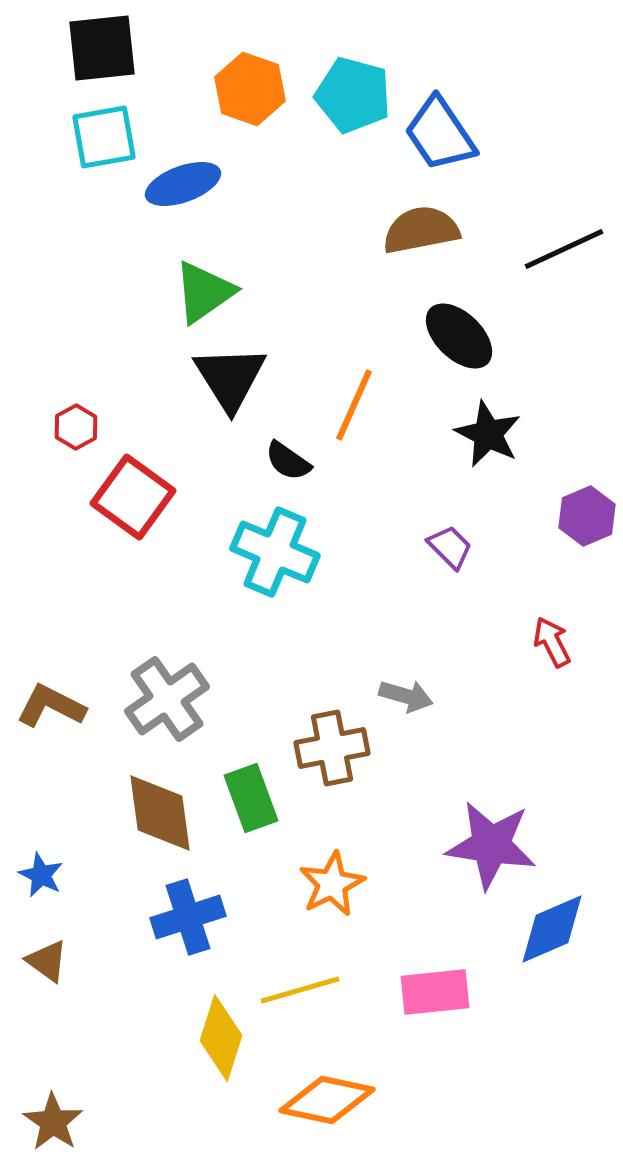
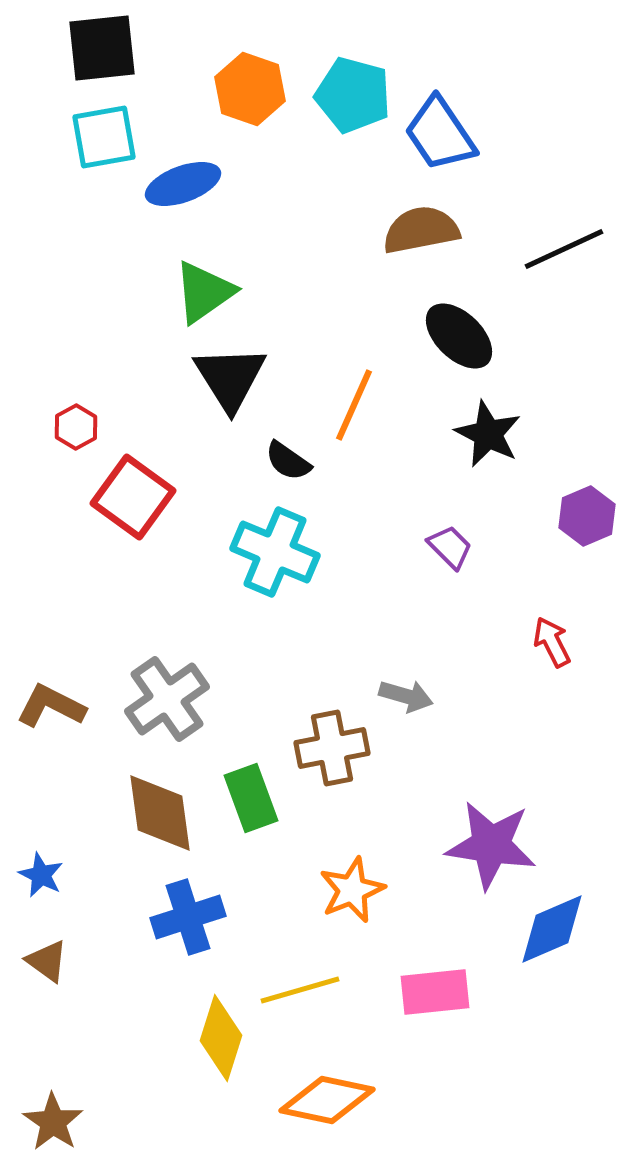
orange star: moved 20 px right, 6 px down; rotated 4 degrees clockwise
